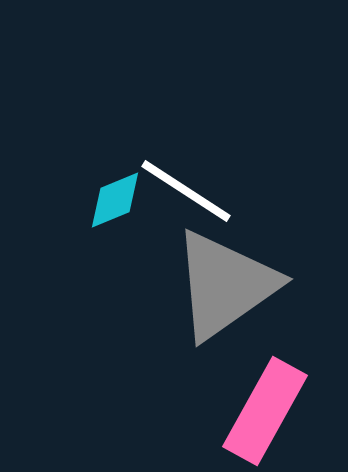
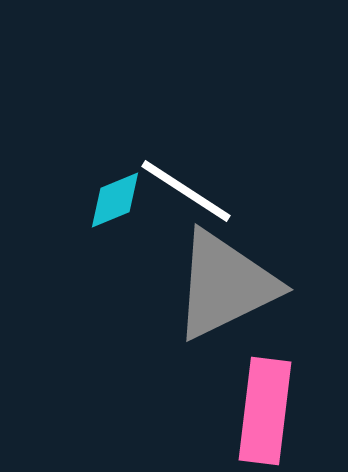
gray triangle: rotated 9 degrees clockwise
pink rectangle: rotated 22 degrees counterclockwise
